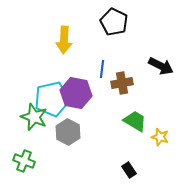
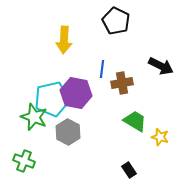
black pentagon: moved 2 px right, 1 px up
